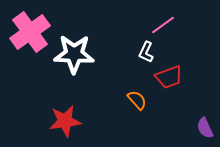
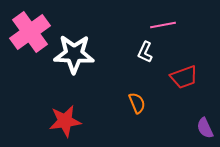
pink line: rotated 25 degrees clockwise
white L-shape: moved 1 px left
red trapezoid: moved 15 px right
orange semicircle: moved 3 px down; rotated 20 degrees clockwise
